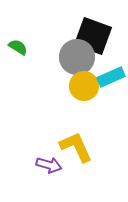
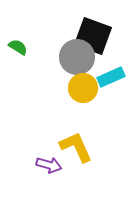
yellow circle: moved 1 px left, 2 px down
